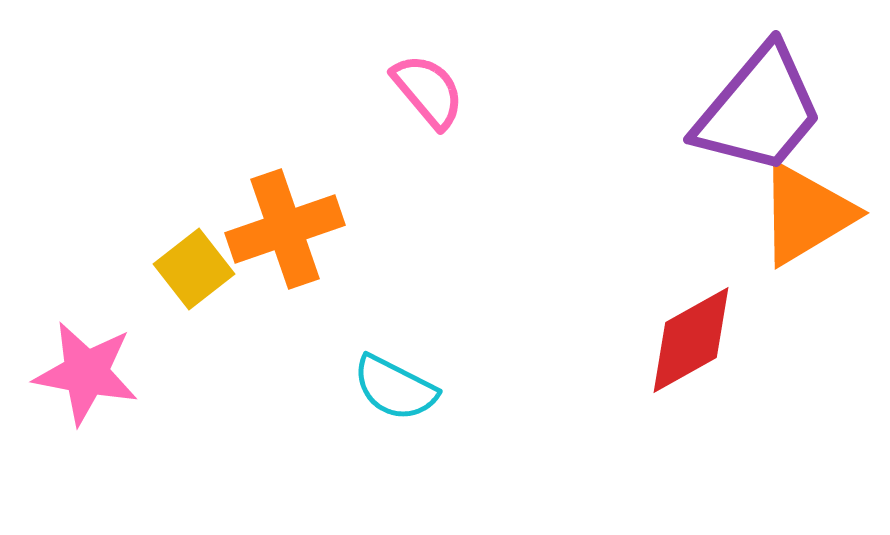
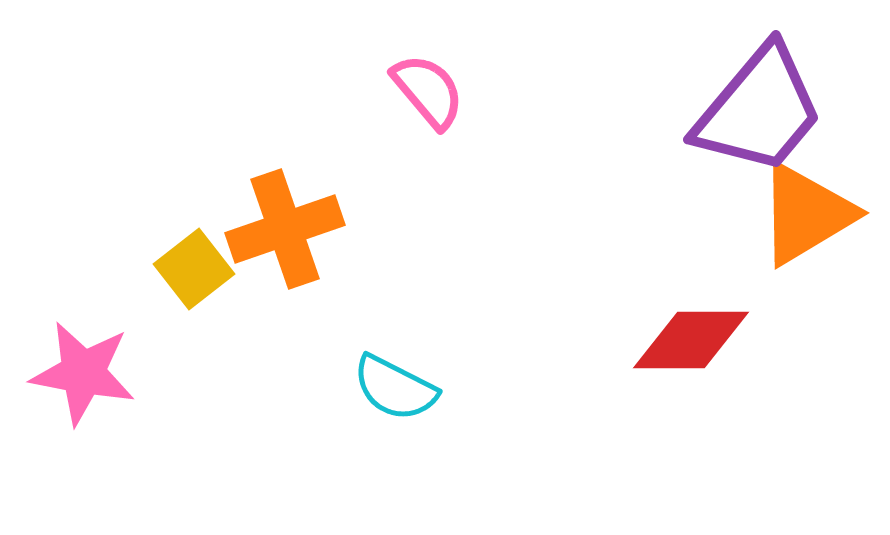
red diamond: rotated 29 degrees clockwise
pink star: moved 3 px left
